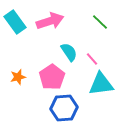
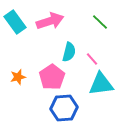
cyan semicircle: rotated 48 degrees clockwise
